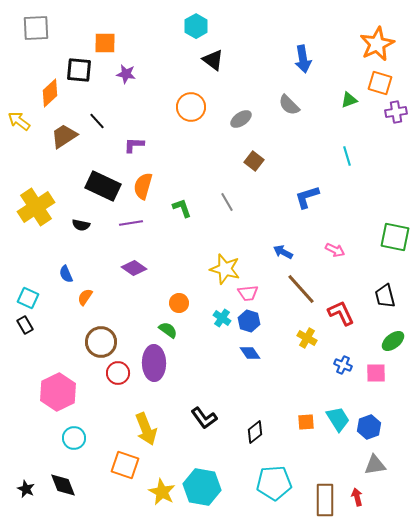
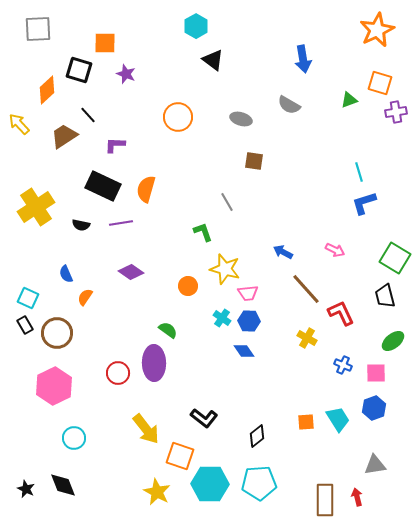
gray square at (36, 28): moved 2 px right, 1 px down
orange star at (377, 44): moved 14 px up
black square at (79, 70): rotated 12 degrees clockwise
purple star at (126, 74): rotated 12 degrees clockwise
orange diamond at (50, 93): moved 3 px left, 3 px up
gray semicircle at (289, 105): rotated 15 degrees counterclockwise
orange circle at (191, 107): moved 13 px left, 10 px down
gray ellipse at (241, 119): rotated 50 degrees clockwise
yellow arrow at (19, 121): moved 3 px down; rotated 10 degrees clockwise
black line at (97, 121): moved 9 px left, 6 px up
purple L-shape at (134, 145): moved 19 px left
cyan line at (347, 156): moved 12 px right, 16 px down
brown square at (254, 161): rotated 30 degrees counterclockwise
orange semicircle at (143, 186): moved 3 px right, 3 px down
blue L-shape at (307, 197): moved 57 px right, 6 px down
green L-shape at (182, 208): moved 21 px right, 24 px down
purple line at (131, 223): moved 10 px left
green square at (395, 237): moved 21 px down; rotated 20 degrees clockwise
purple diamond at (134, 268): moved 3 px left, 4 px down
brown line at (301, 289): moved 5 px right
orange circle at (179, 303): moved 9 px right, 17 px up
blue hexagon at (249, 321): rotated 15 degrees counterclockwise
brown circle at (101, 342): moved 44 px left, 9 px up
blue diamond at (250, 353): moved 6 px left, 2 px up
pink hexagon at (58, 392): moved 4 px left, 6 px up
black L-shape at (204, 418): rotated 16 degrees counterclockwise
blue hexagon at (369, 427): moved 5 px right, 19 px up
yellow arrow at (146, 429): rotated 16 degrees counterclockwise
black diamond at (255, 432): moved 2 px right, 4 px down
orange square at (125, 465): moved 55 px right, 9 px up
cyan pentagon at (274, 483): moved 15 px left
cyan hexagon at (202, 487): moved 8 px right, 3 px up; rotated 9 degrees counterclockwise
yellow star at (162, 492): moved 5 px left
